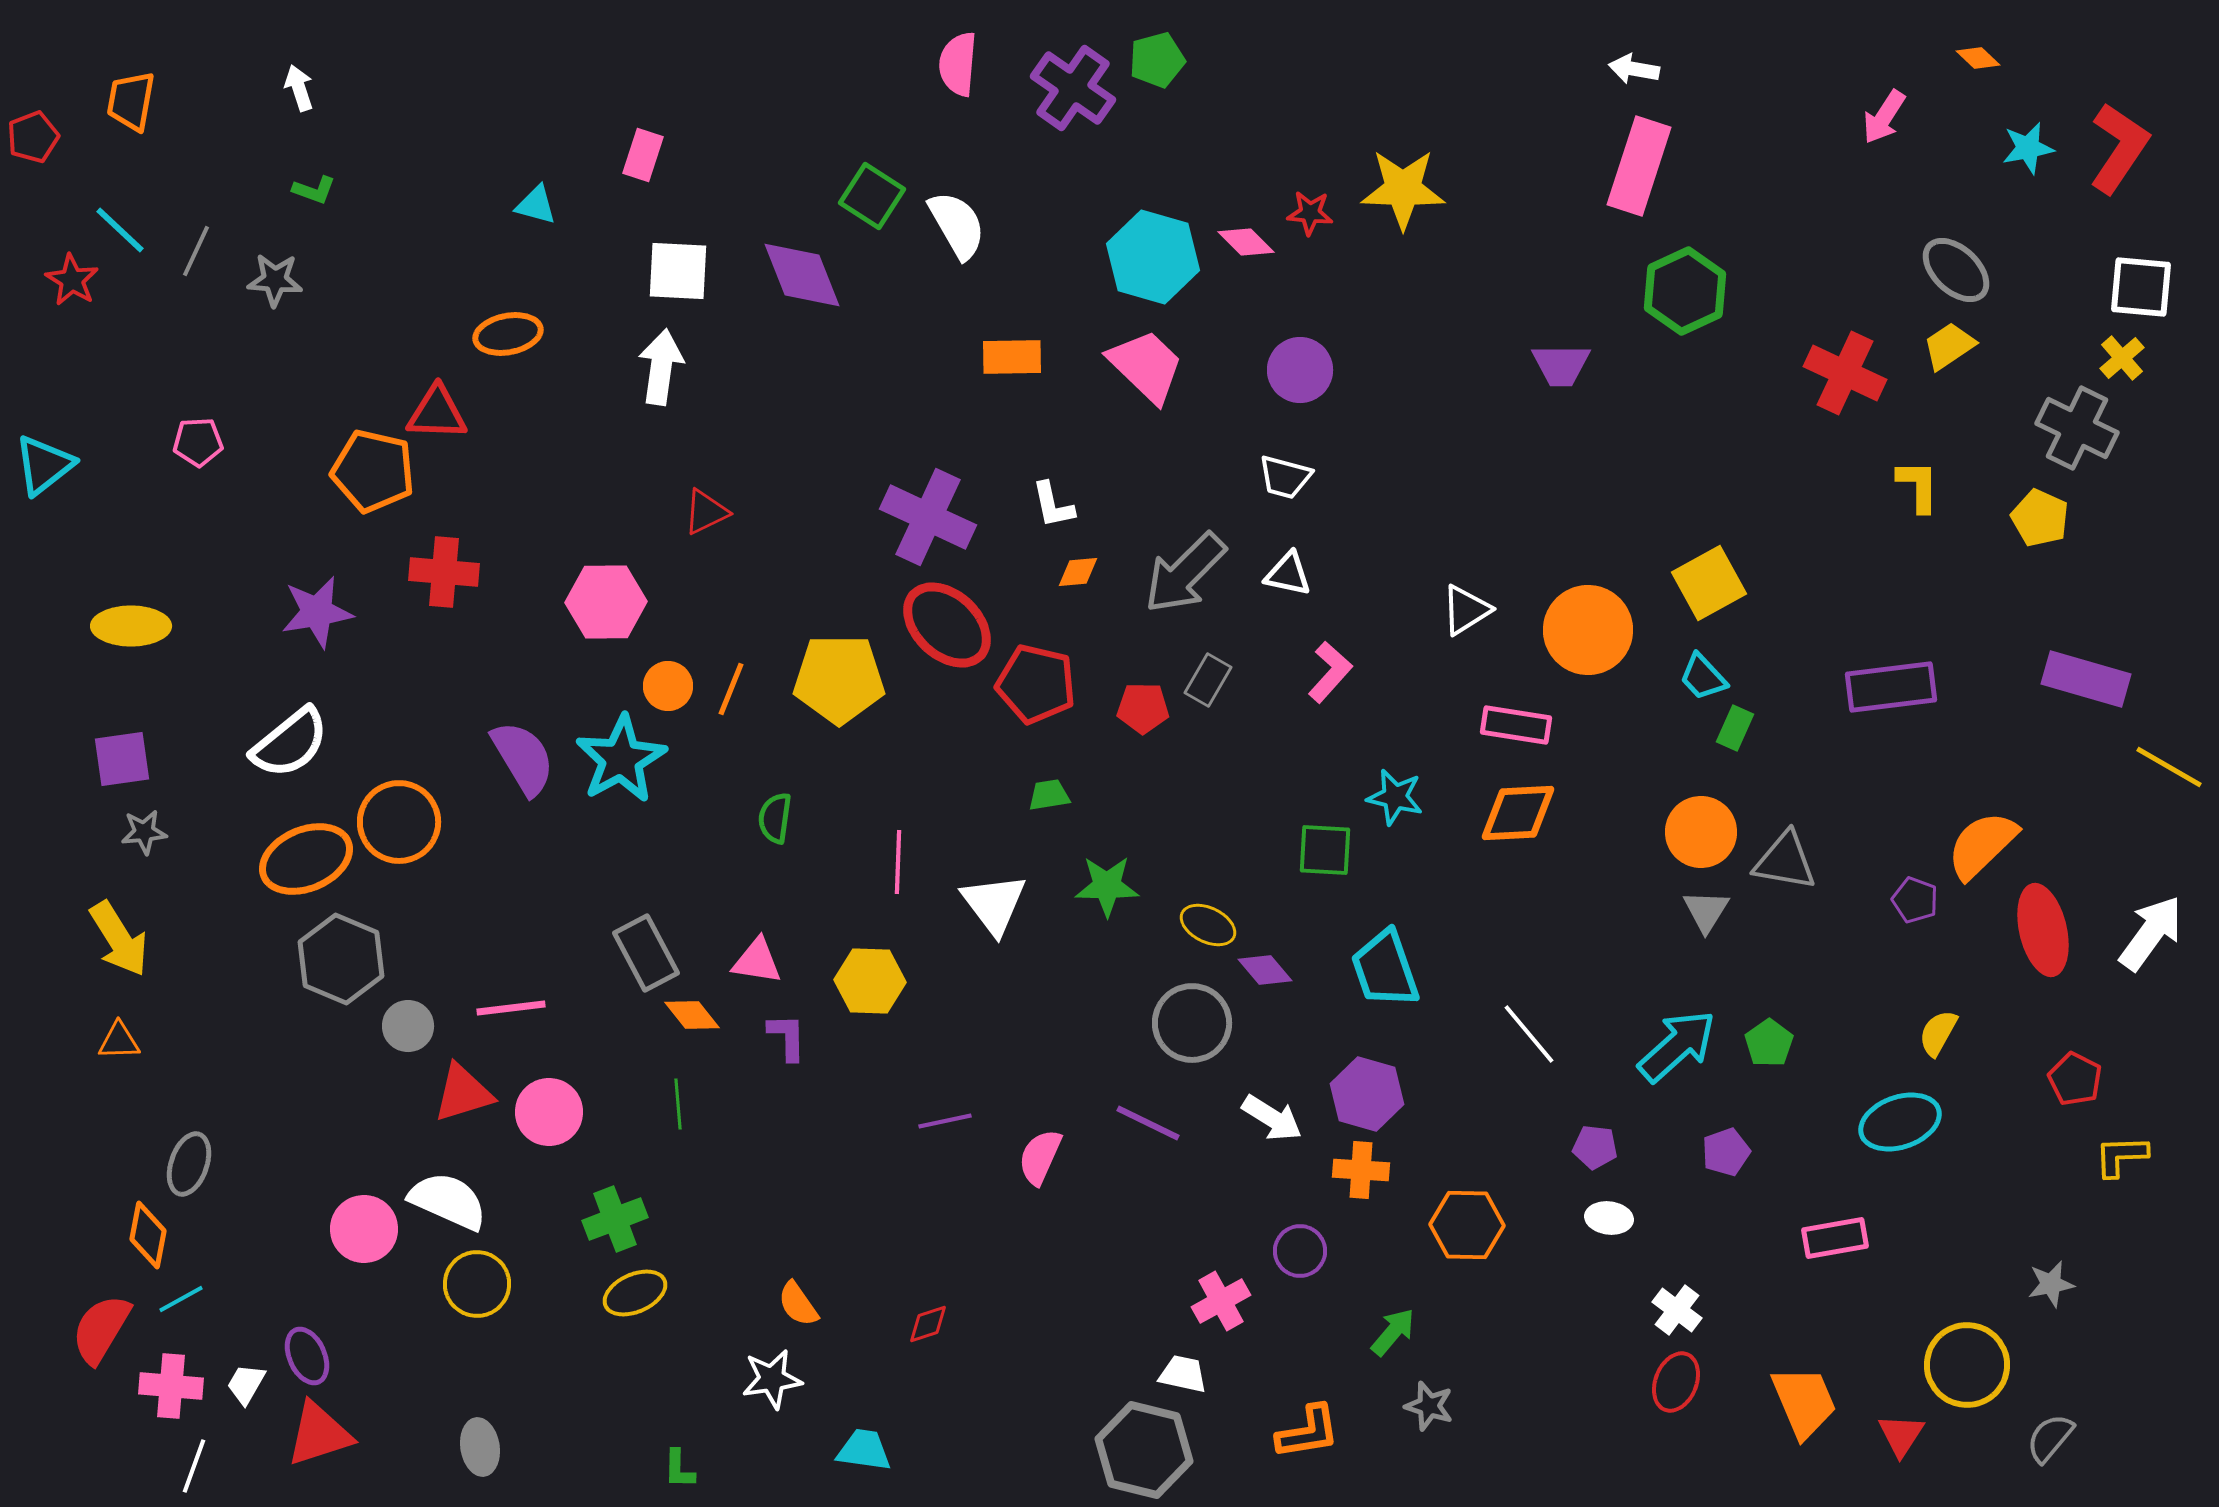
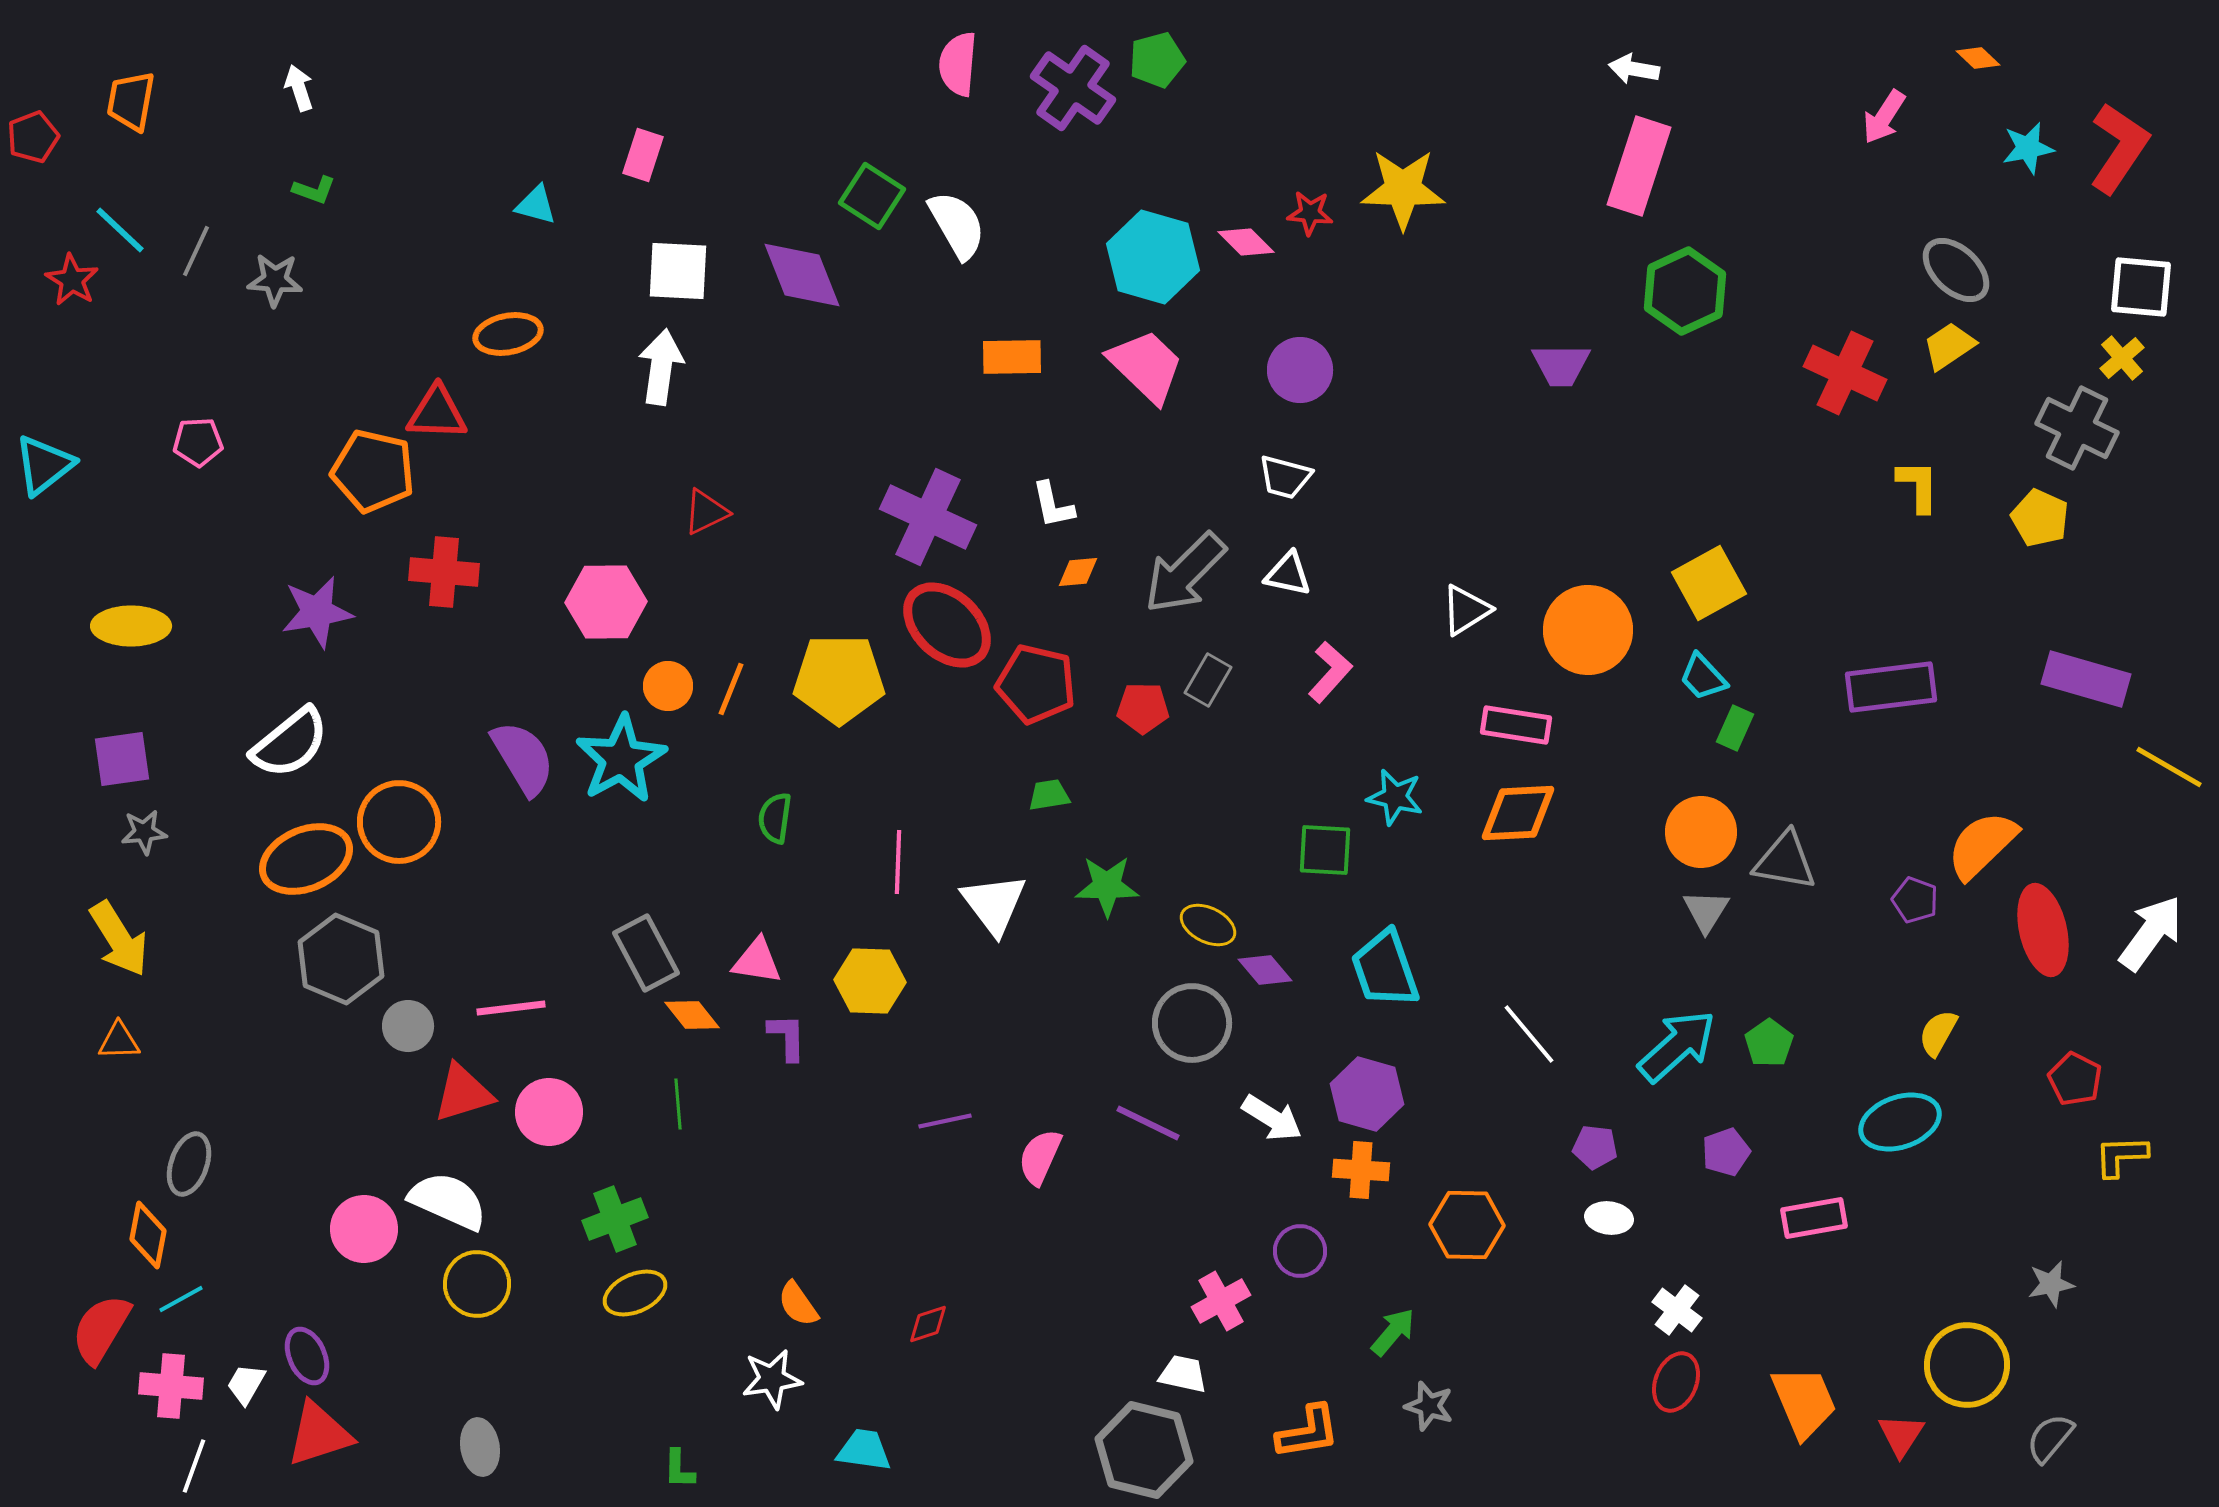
pink rectangle at (1835, 1238): moved 21 px left, 20 px up
